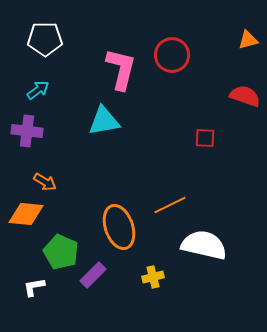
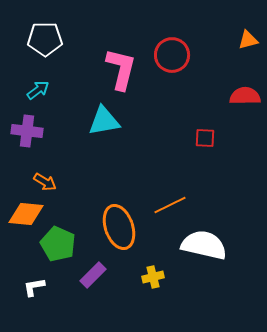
red semicircle: rotated 20 degrees counterclockwise
green pentagon: moved 3 px left, 8 px up
